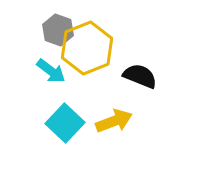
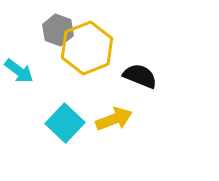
cyan arrow: moved 32 px left
yellow arrow: moved 2 px up
